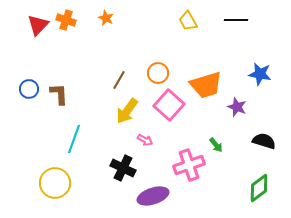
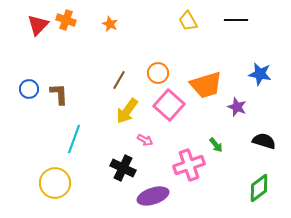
orange star: moved 4 px right, 6 px down
